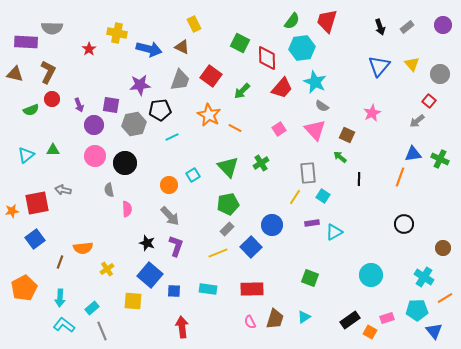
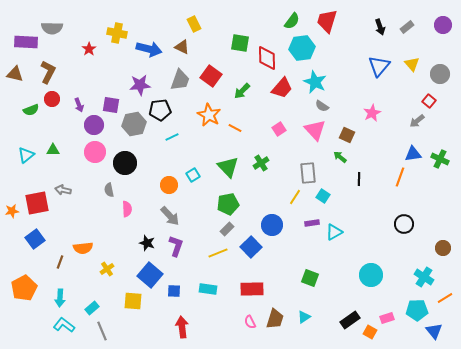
green square at (240, 43): rotated 18 degrees counterclockwise
pink circle at (95, 156): moved 4 px up
